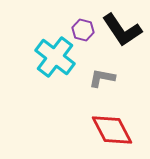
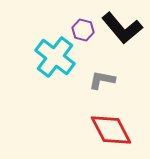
black L-shape: moved 2 px up; rotated 6 degrees counterclockwise
gray L-shape: moved 2 px down
red diamond: moved 1 px left
